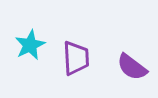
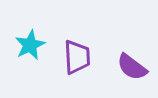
purple trapezoid: moved 1 px right, 1 px up
